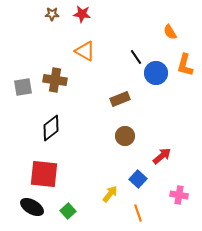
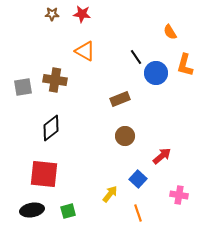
black ellipse: moved 3 px down; rotated 40 degrees counterclockwise
green square: rotated 28 degrees clockwise
